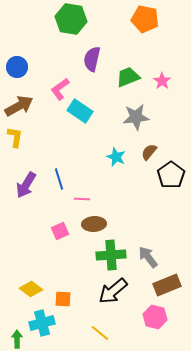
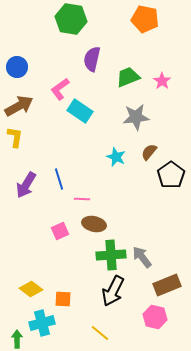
brown ellipse: rotated 15 degrees clockwise
gray arrow: moved 6 px left
black arrow: rotated 24 degrees counterclockwise
